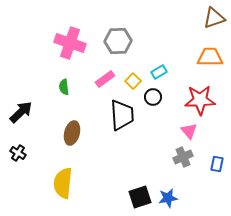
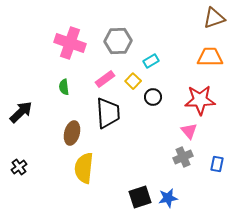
cyan rectangle: moved 8 px left, 11 px up
black trapezoid: moved 14 px left, 2 px up
black cross: moved 1 px right, 14 px down; rotated 21 degrees clockwise
yellow semicircle: moved 21 px right, 15 px up
